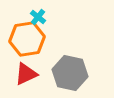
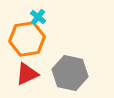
red triangle: moved 1 px right
